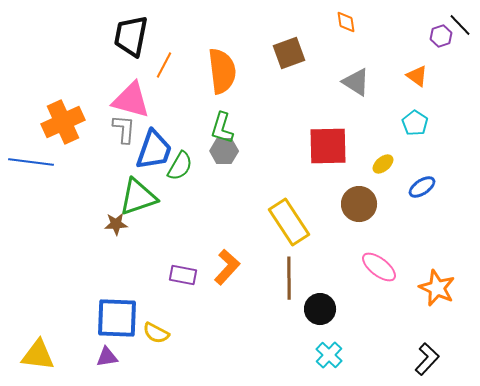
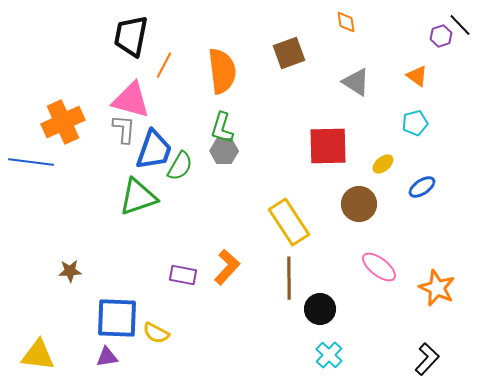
cyan pentagon: rotated 25 degrees clockwise
brown star: moved 46 px left, 47 px down
